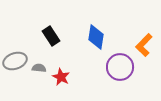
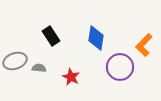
blue diamond: moved 1 px down
red star: moved 10 px right
